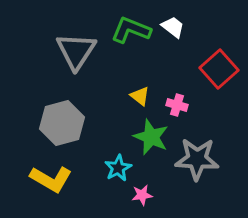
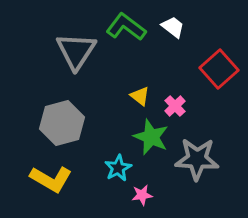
green L-shape: moved 5 px left, 3 px up; rotated 15 degrees clockwise
pink cross: moved 2 px left, 1 px down; rotated 30 degrees clockwise
